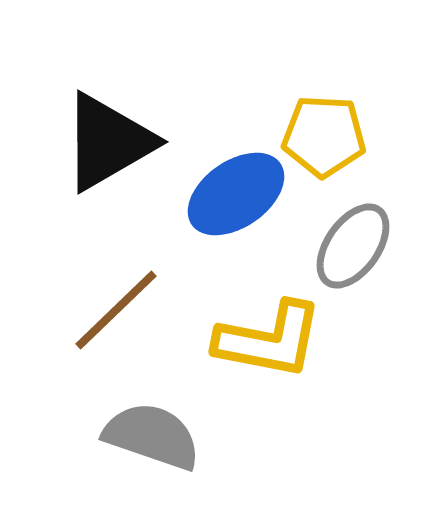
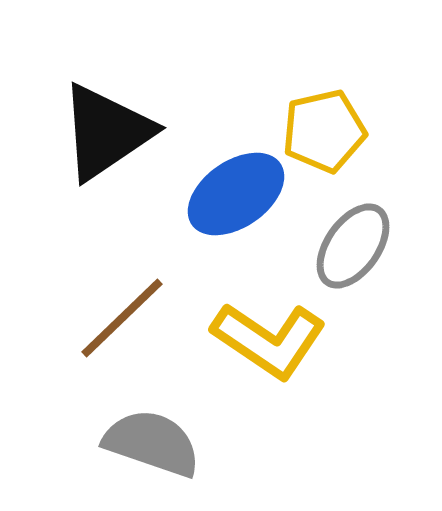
yellow pentagon: moved 5 px up; rotated 16 degrees counterclockwise
black triangle: moved 2 px left, 10 px up; rotated 4 degrees counterclockwise
brown line: moved 6 px right, 8 px down
yellow L-shape: rotated 23 degrees clockwise
gray semicircle: moved 7 px down
